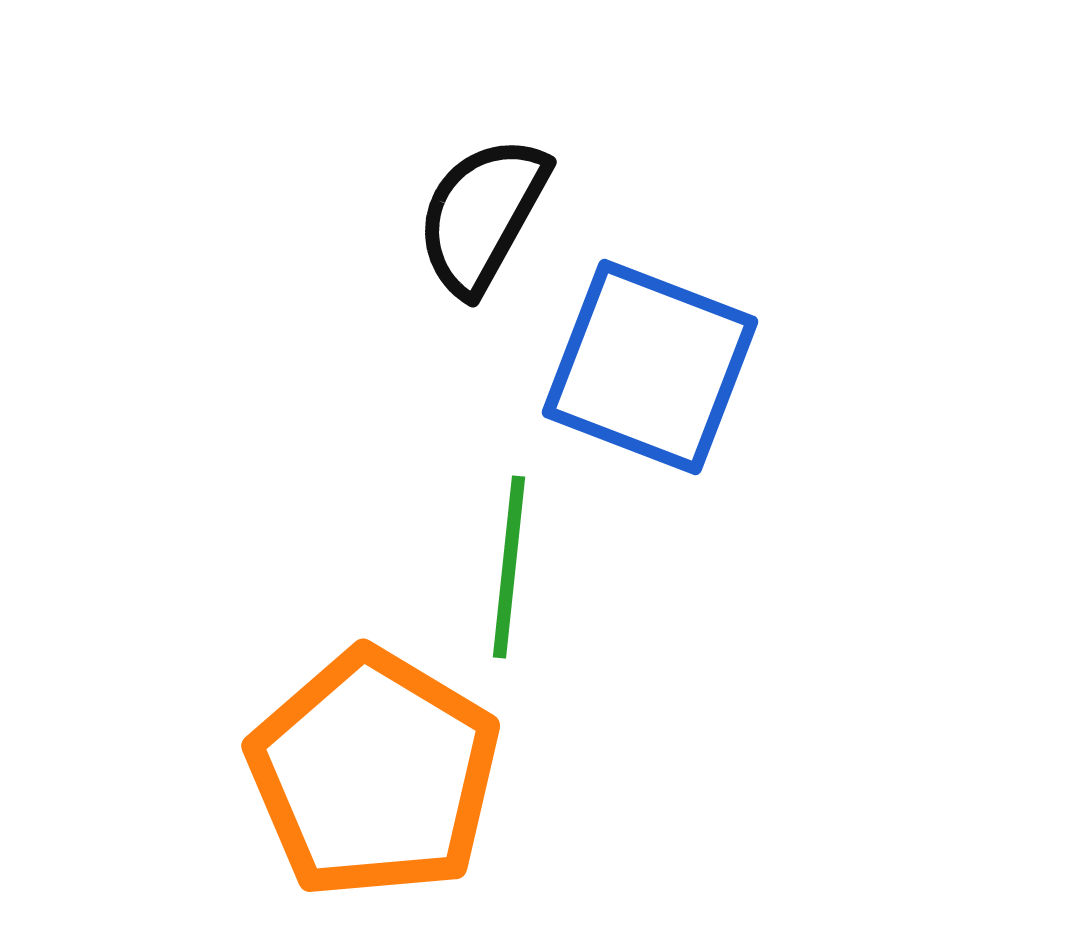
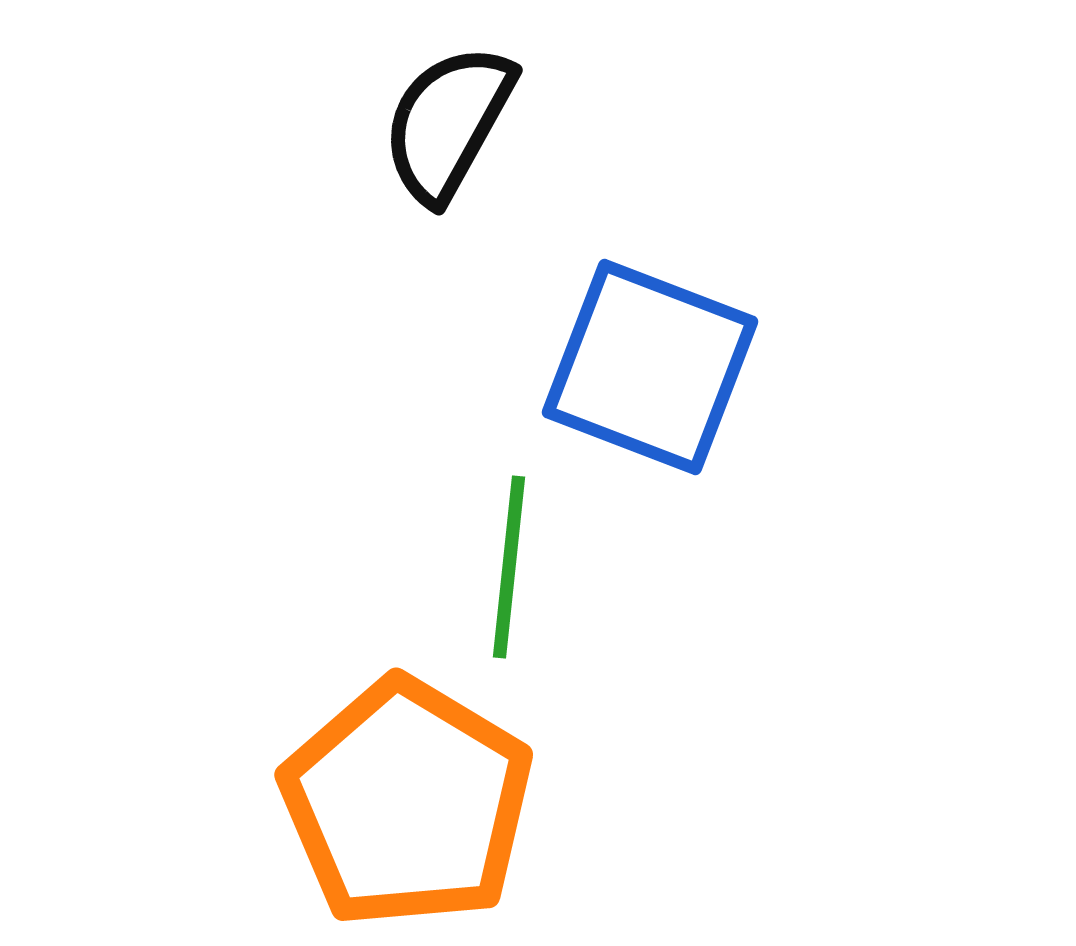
black semicircle: moved 34 px left, 92 px up
orange pentagon: moved 33 px right, 29 px down
